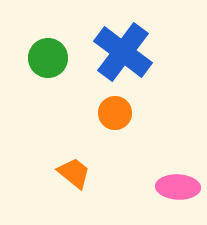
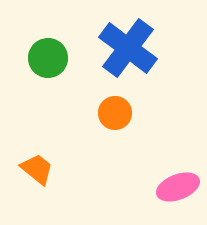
blue cross: moved 5 px right, 4 px up
orange trapezoid: moved 37 px left, 4 px up
pink ellipse: rotated 24 degrees counterclockwise
